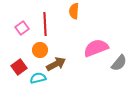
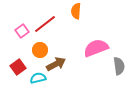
orange semicircle: moved 2 px right
red line: rotated 55 degrees clockwise
pink square: moved 3 px down
gray semicircle: moved 3 px down; rotated 48 degrees counterclockwise
red square: moved 1 px left
